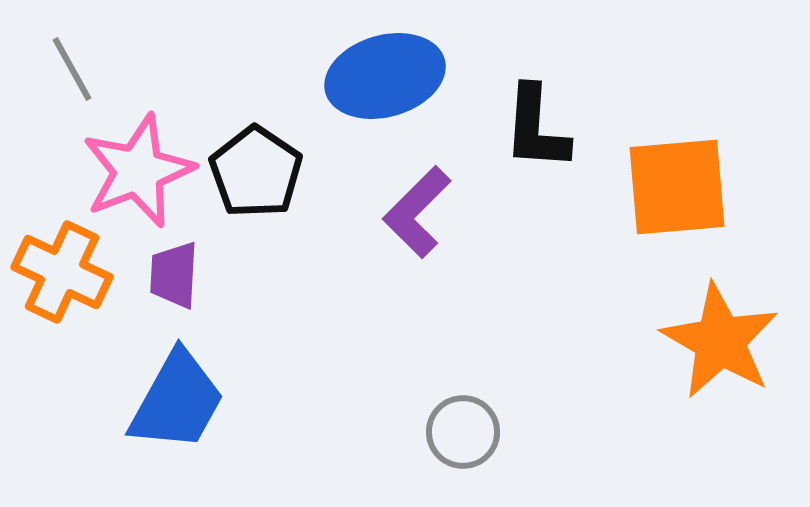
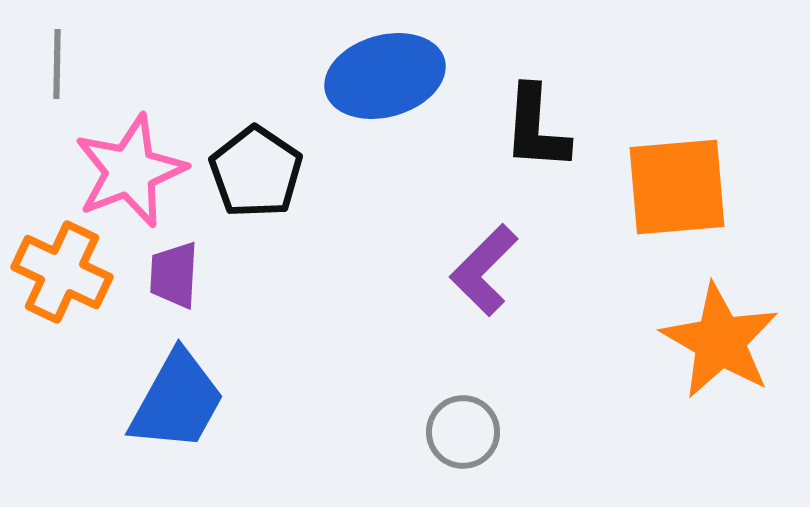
gray line: moved 15 px left, 5 px up; rotated 30 degrees clockwise
pink star: moved 8 px left
purple L-shape: moved 67 px right, 58 px down
